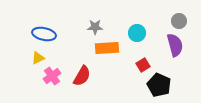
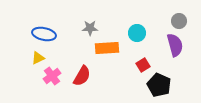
gray star: moved 5 px left, 1 px down
